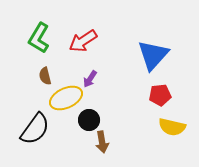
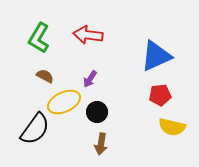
red arrow: moved 5 px right, 6 px up; rotated 40 degrees clockwise
blue triangle: moved 3 px right, 1 px down; rotated 24 degrees clockwise
brown semicircle: rotated 132 degrees clockwise
yellow ellipse: moved 2 px left, 4 px down
black circle: moved 8 px right, 8 px up
brown arrow: moved 1 px left, 2 px down; rotated 20 degrees clockwise
